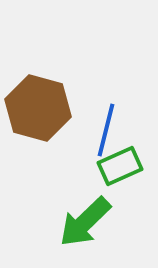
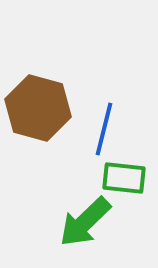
blue line: moved 2 px left, 1 px up
green rectangle: moved 4 px right, 12 px down; rotated 30 degrees clockwise
